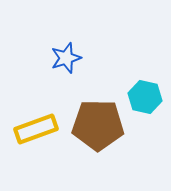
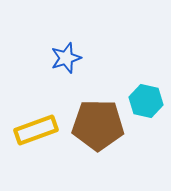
cyan hexagon: moved 1 px right, 4 px down
yellow rectangle: moved 1 px down
